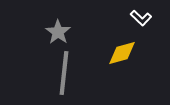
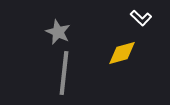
gray star: rotated 10 degrees counterclockwise
